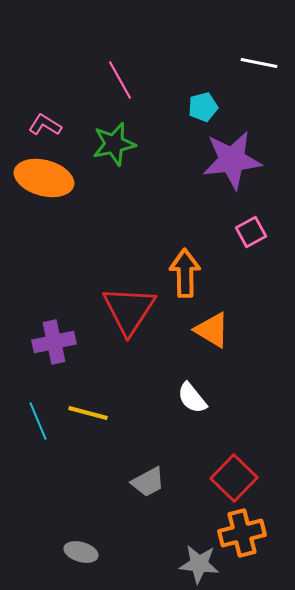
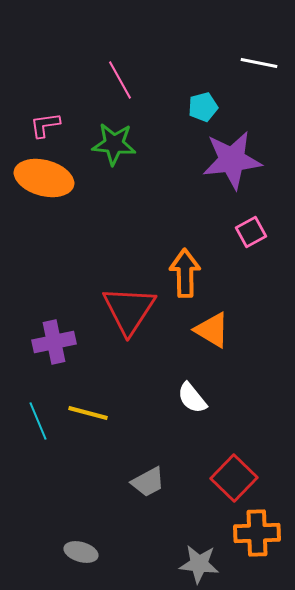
pink L-shape: rotated 40 degrees counterclockwise
green star: rotated 18 degrees clockwise
orange cross: moved 15 px right; rotated 12 degrees clockwise
